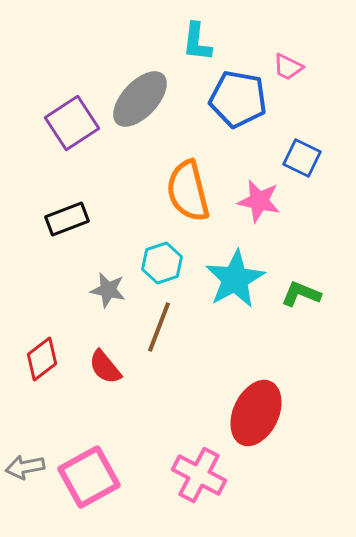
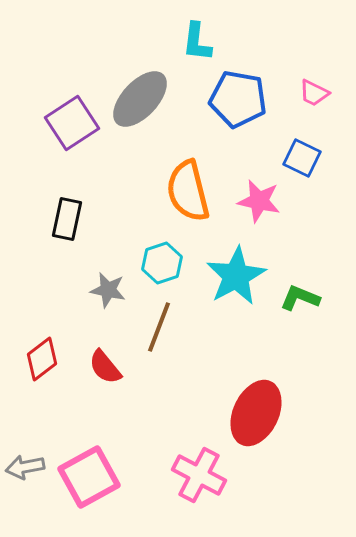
pink trapezoid: moved 26 px right, 26 px down
black rectangle: rotated 57 degrees counterclockwise
cyan star: moved 1 px right, 3 px up
green L-shape: moved 1 px left, 4 px down
